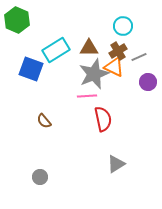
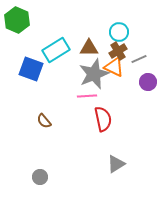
cyan circle: moved 4 px left, 6 px down
gray line: moved 2 px down
